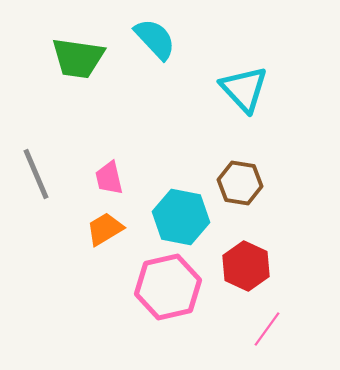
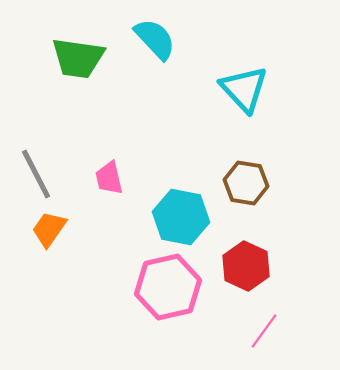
gray line: rotated 4 degrees counterclockwise
brown hexagon: moved 6 px right
orange trapezoid: moved 56 px left; rotated 24 degrees counterclockwise
pink line: moved 3 px left, 2 px down
